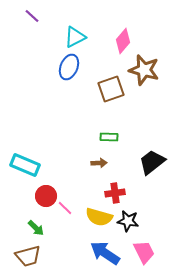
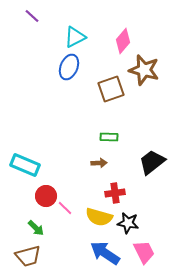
black star: moved 2 px down
